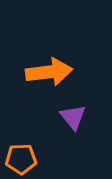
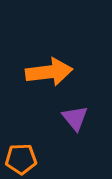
purple triangle: moved 2 px right, 1 px down
